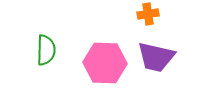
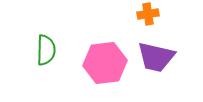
pink hexagon: rotated 9 degrees counterclockwise
